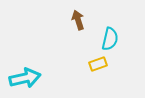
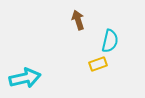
cyan semicircle: moved 2 px down
